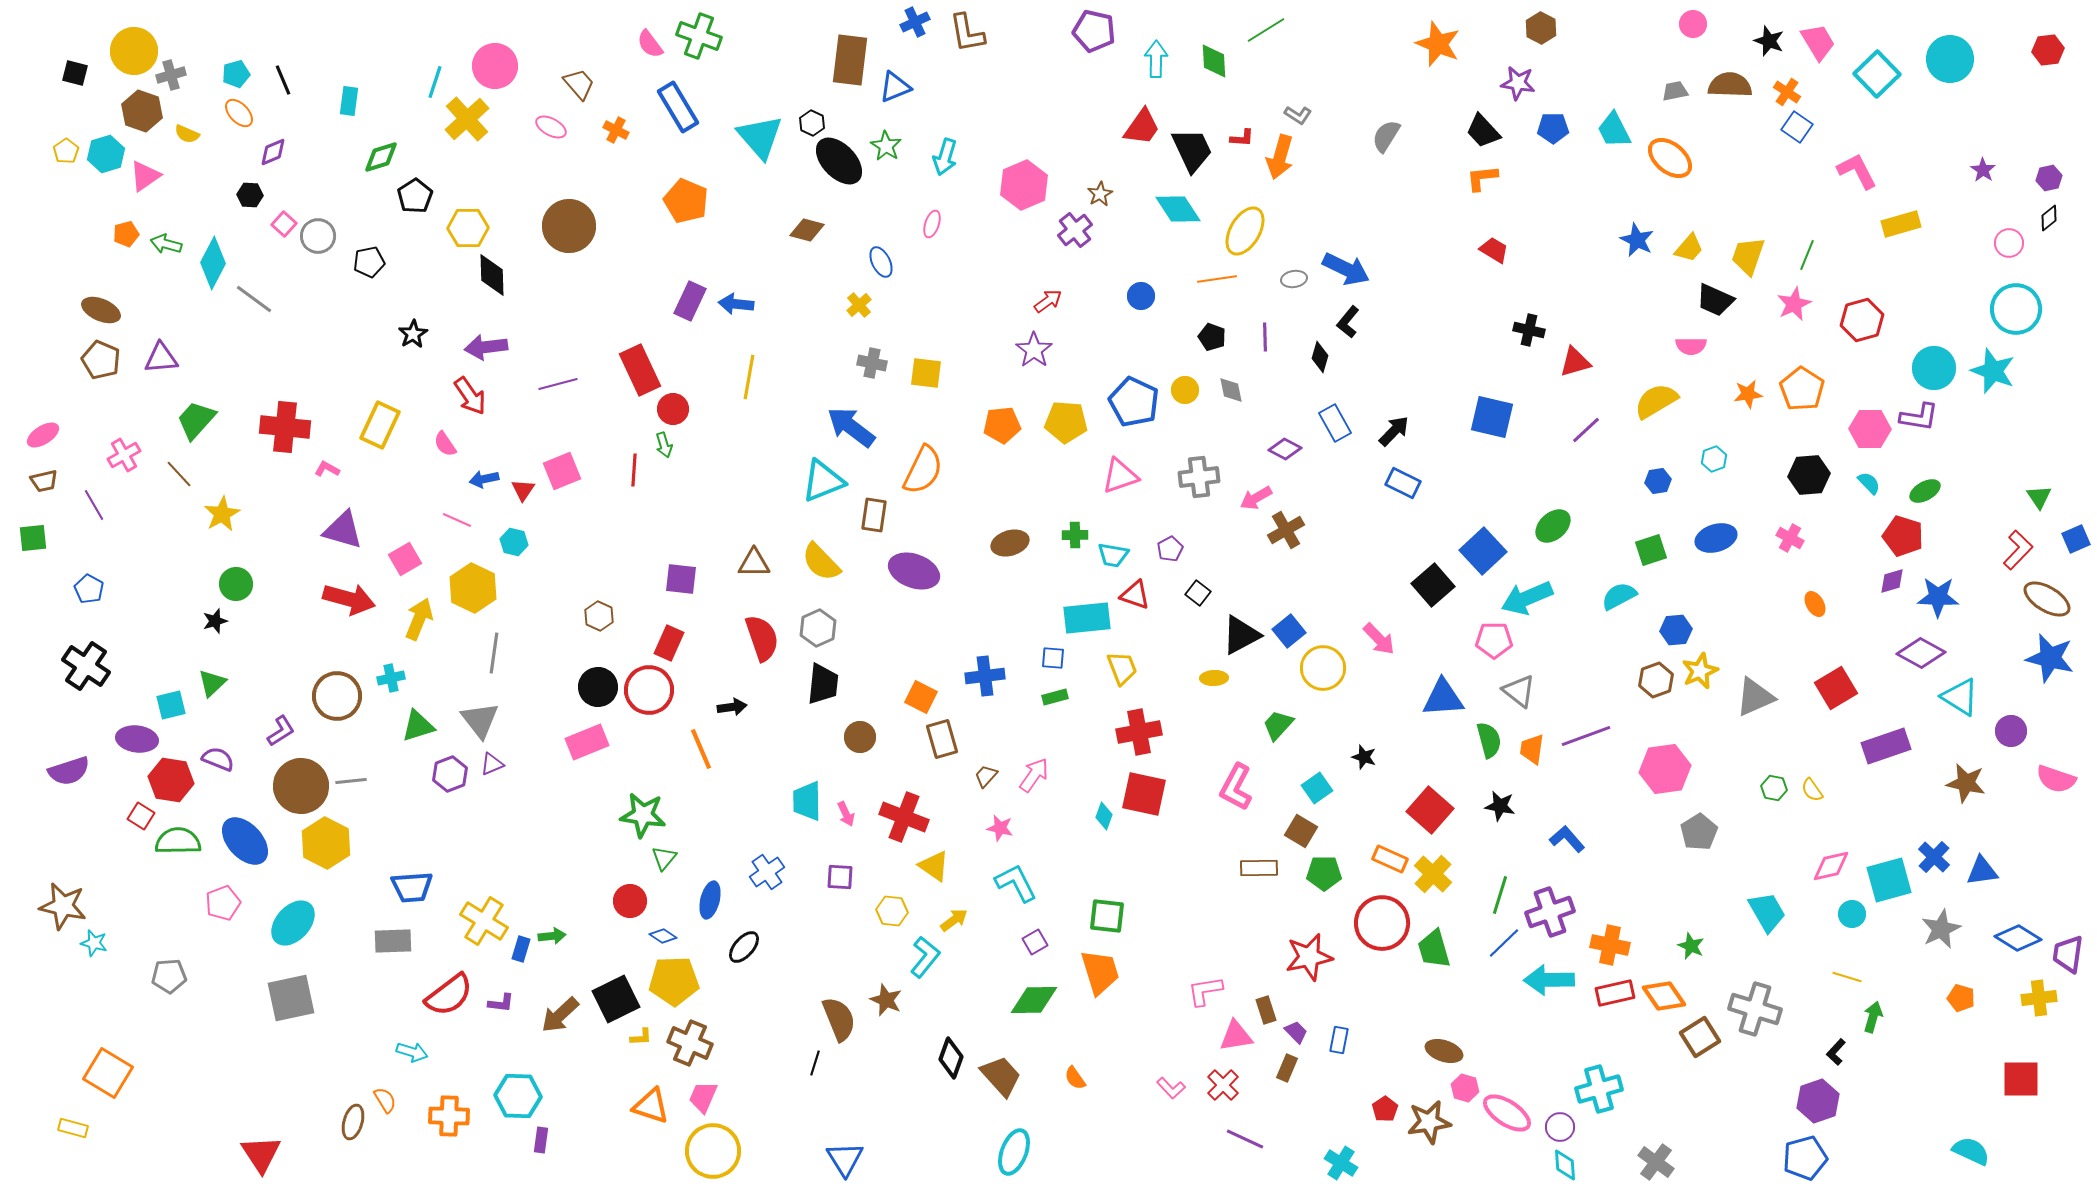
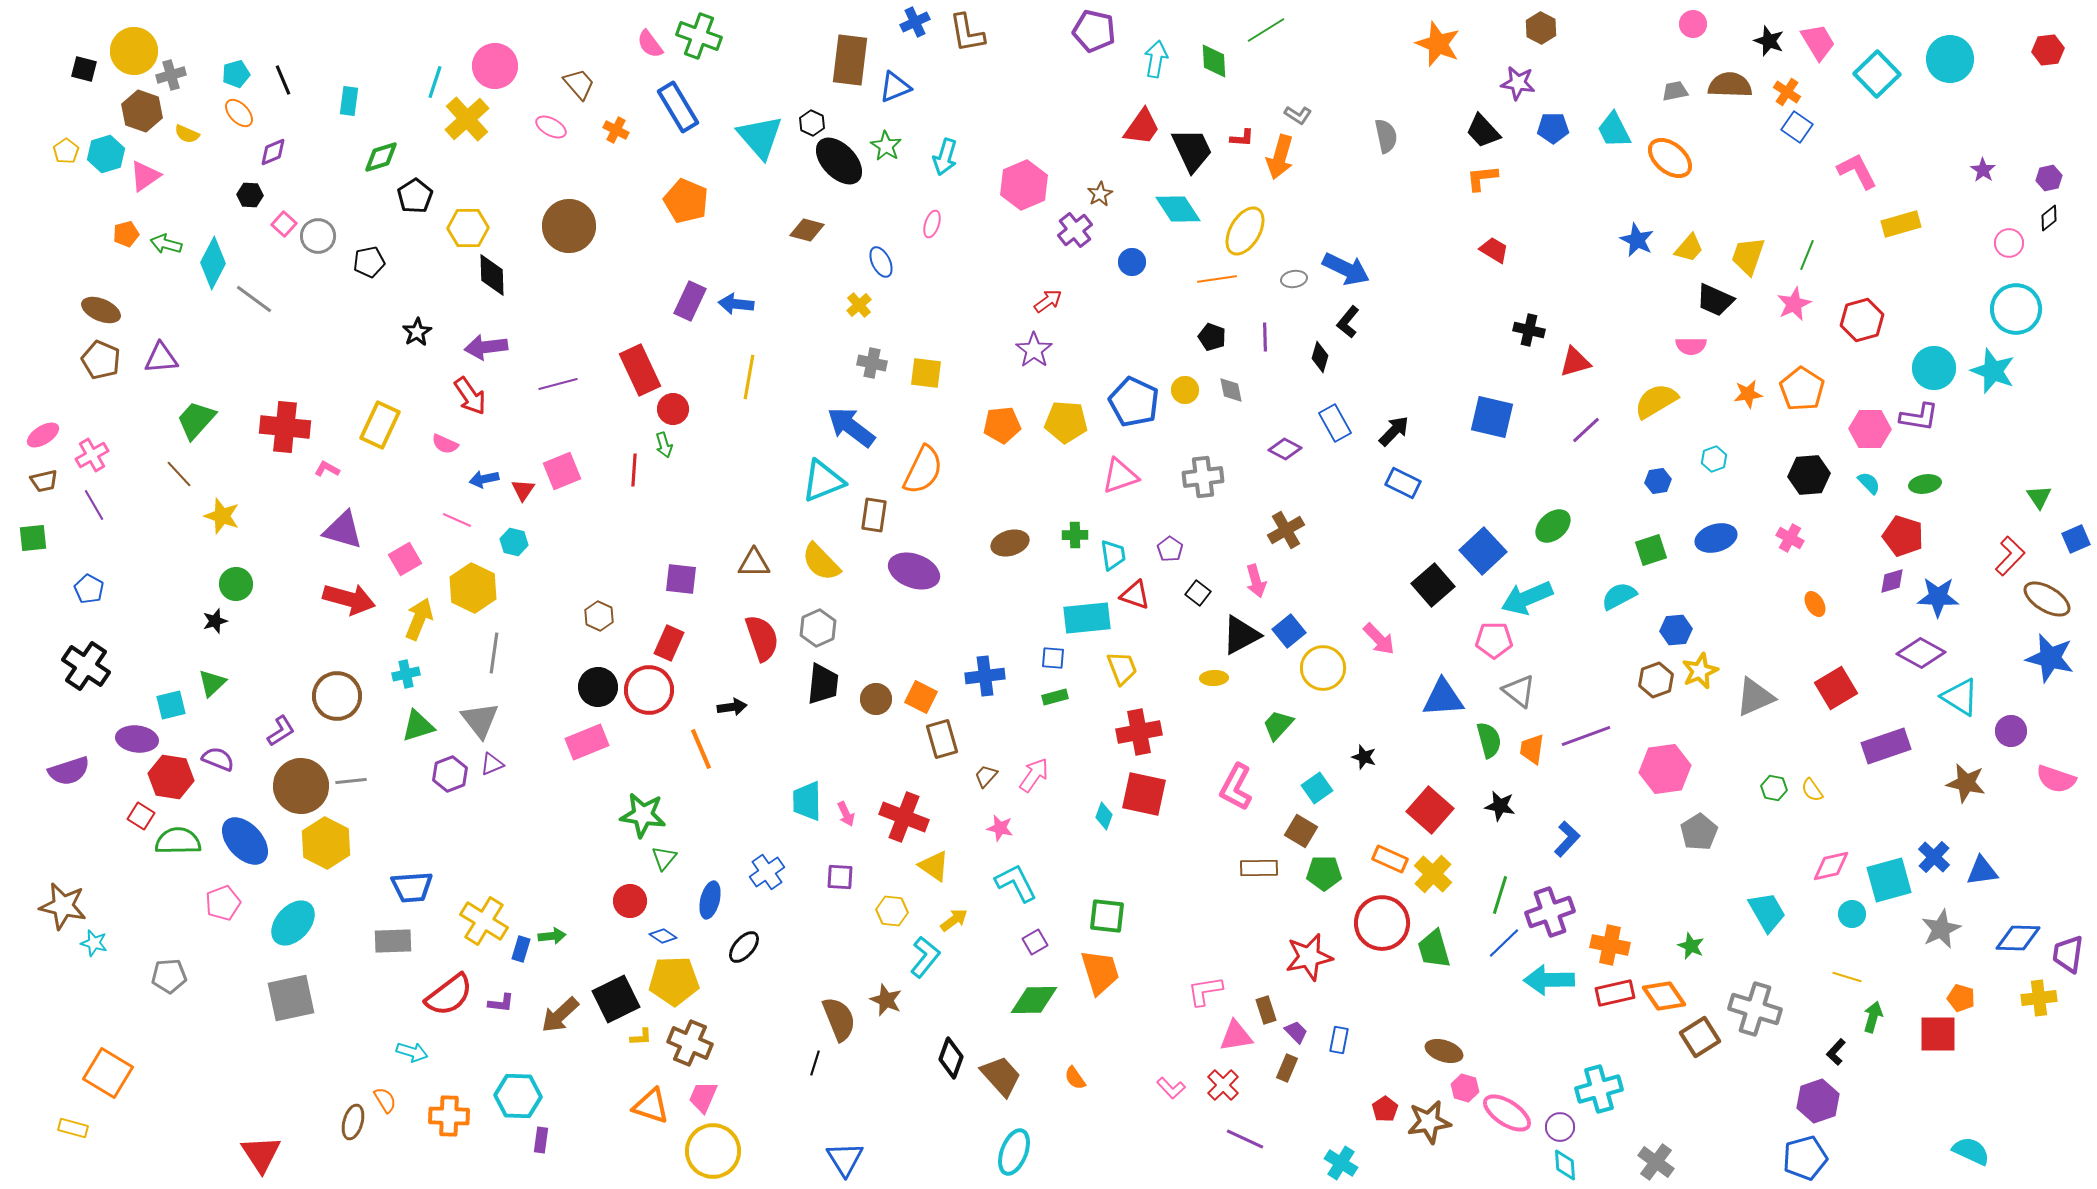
cyan arrow at (1156, 59): rotated 9 degrees clockwise
black square at (75, 73): moved 9 px right, 4 px up
gray semicircle at (1386, 136): rotated 136 degrees clockwise
blue circle at (1141, 296): moved 9 px left, 34 px up
black star at (413, 334): moved 4 px right, 2 px up
pink semicircle at (445, 444): rotated 32 degrees counterclockwise
pink cross at (124, 455): moved 32 px left
gray cross at (1199, 477): moved 4 px right
green ellipse at (1925, 491): moved 7 px up; rotated 20 degrees clockwise
pink arrow at (1256, 498): moved 83 px down; rotated 76 degrees counterclockwise
yellow star at (222, 514): moved 2 px down; rotated 24 degrees counterclockwise
purple pentagon at (1170, 549): rotated 10 degrees counterclockwise
red L-shape at (2018, 550): moved 8 px left, 6 px down
cyan trapezoid at (1113, 555): rotated 108 degrees counterclockwise
cyan cross at (391, 678): moved 15 px right, 4 px up
brown circle at (860, 737): moved 16 px right, 38 px up
red hexagon at (171, 780): moved 3 px up
blue L-shape at (1567, 839): rotated 84 degrees clockwise
blue diamond at (2018, 938): rotated 30 degrees counterclockwise
red square at (2021, 1079): moved 83 px left, 45 px up
